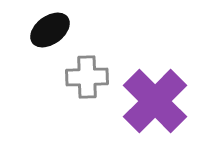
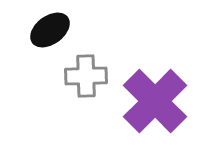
gray cross: moved 1 px left, 1 px up
